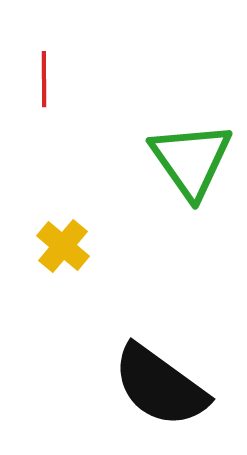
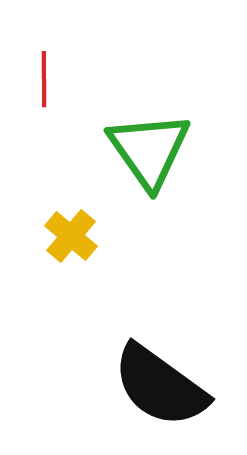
green triangle: moved 42 px left, 10 px up
yellow cross: moved 8 px right, 10 px up
